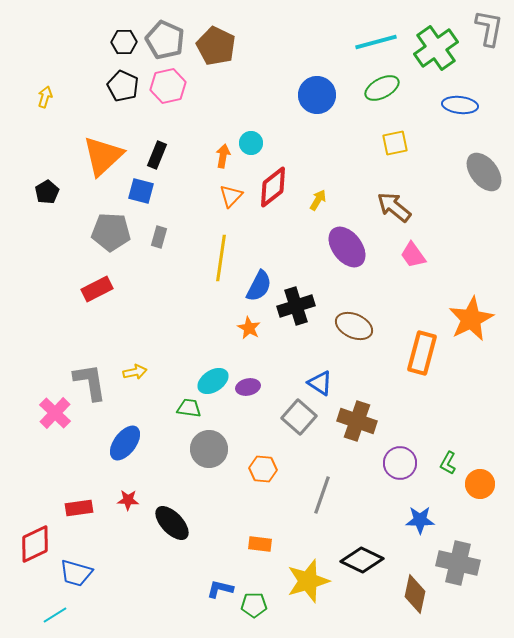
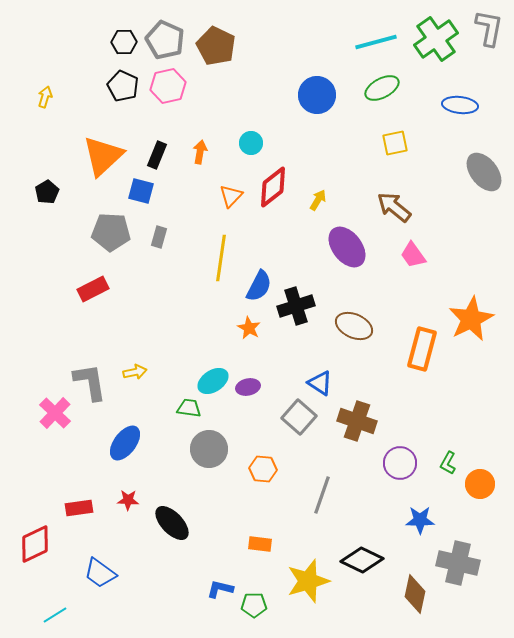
green cross at (436, 48): moved 9 px up
orange arrow at (223, 156): moved 23 px left, 4 px up
red rectangle at (97, 289): moved 4 px left
orange rectangle at (422, 353): moved 4 px up
blue trapezoid at (76, 573): moved 24 px right; rotated 20 degrees clockwise
